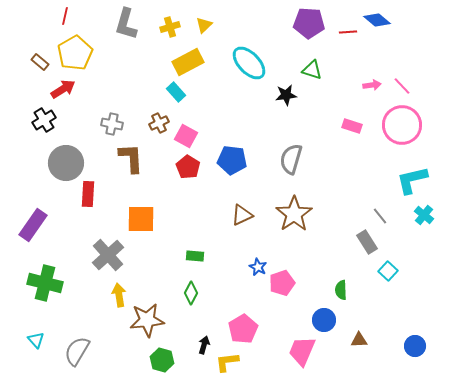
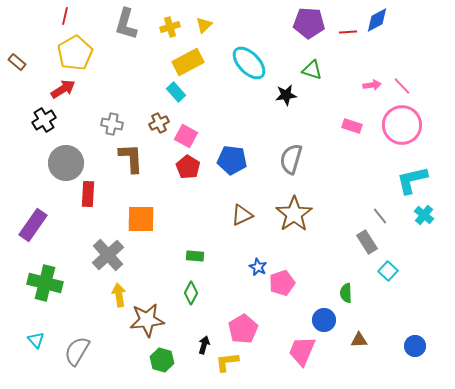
blue diamond at (377, 20): rotated 68 degrees counterclockwise
brown rectangle at (40, 62): moved 23 px left
green semicircle at (341, 290): moved 5 px right, 3 px down
